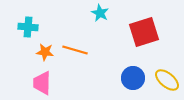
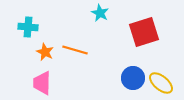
orange star: rotated 18 degrees clockwise
yellow ellipse: moved 6 px left, 3 px down
